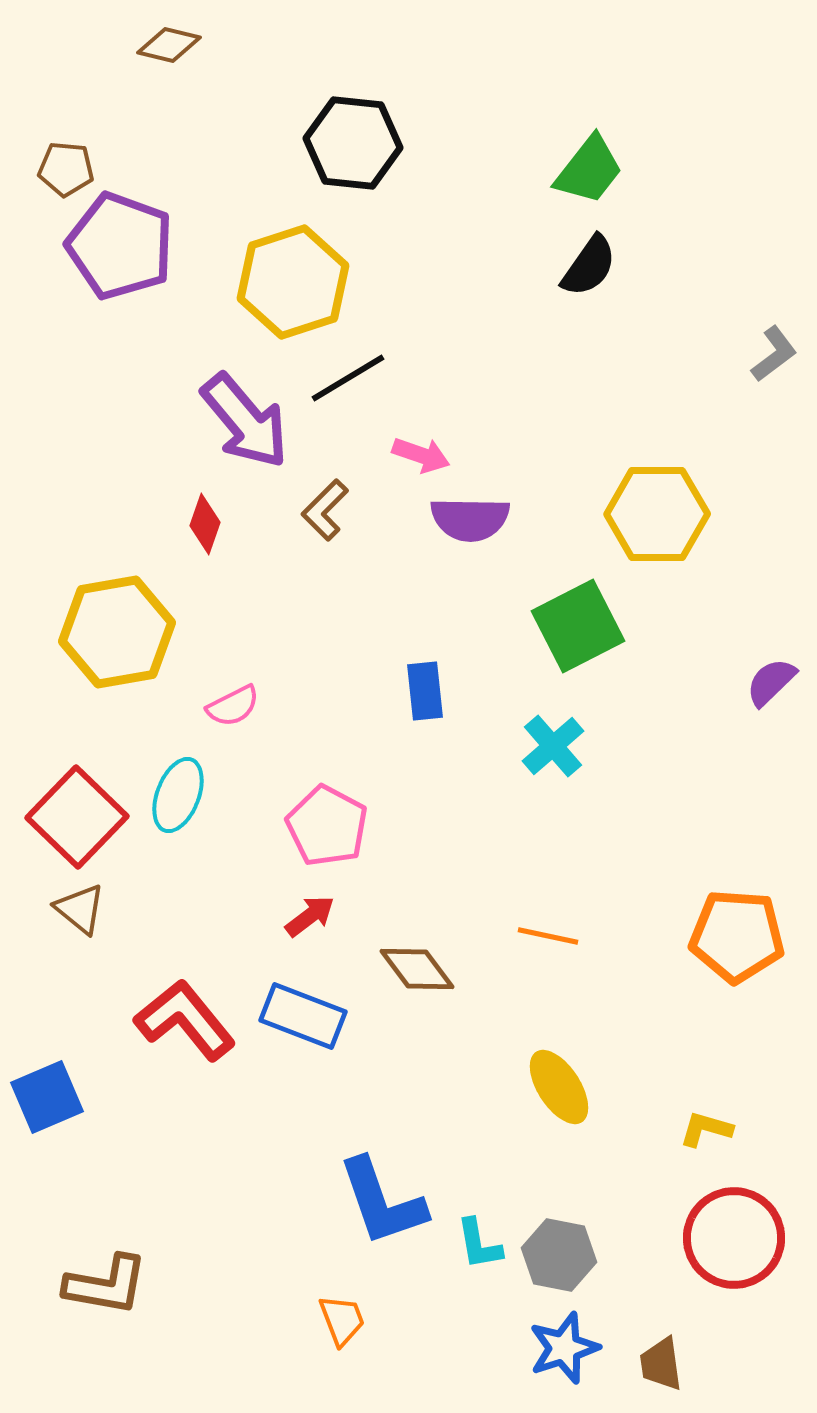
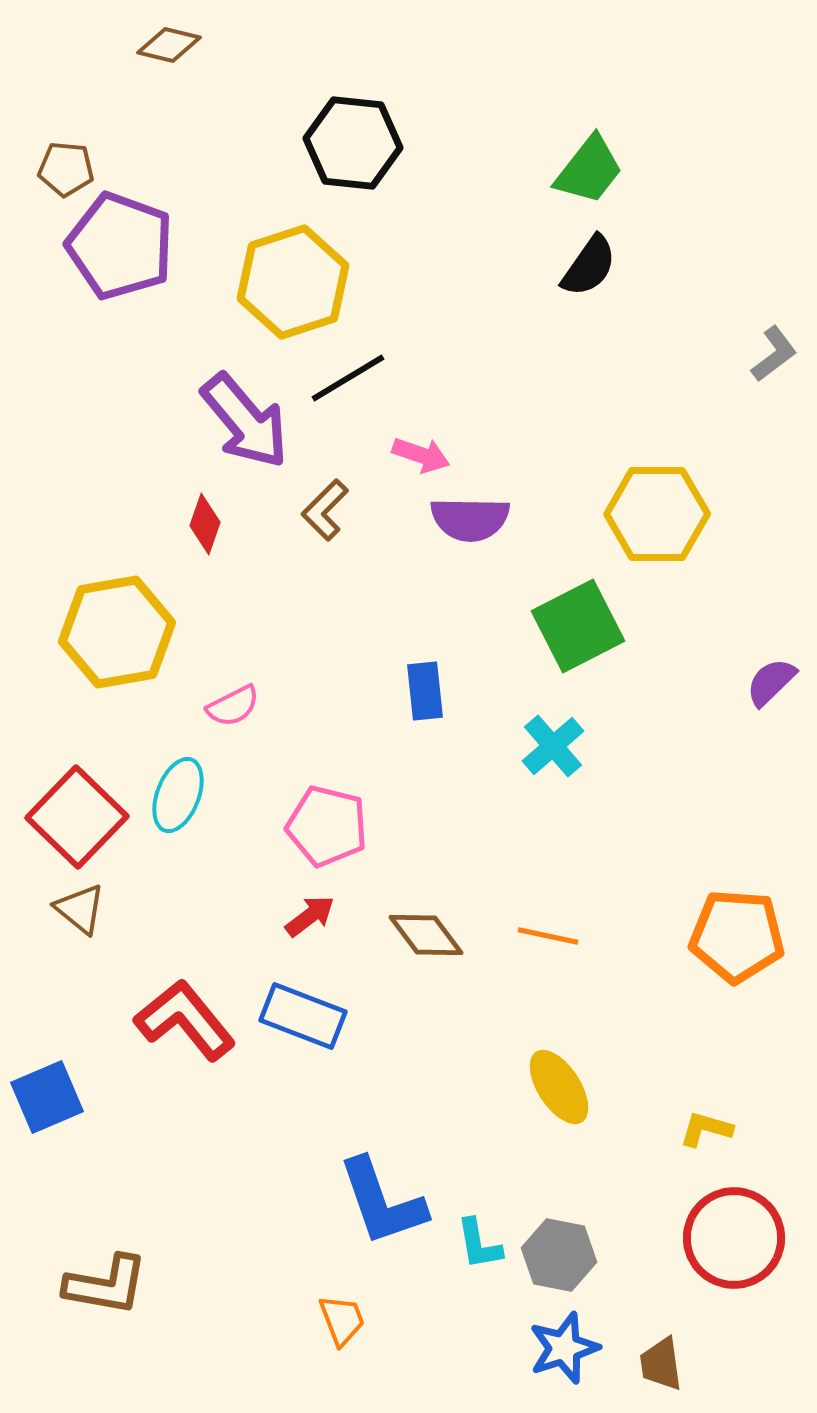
pink pentagon at (327, 826): rotated 14 degrees counterclockwise
brown diamond at (417, 969): moved 9 px right, 34 px up
